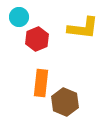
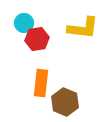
cyan circle: moved 5 px right, 6 px down
red hexagon: rotated 15 degrees clockwise
